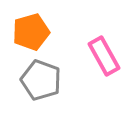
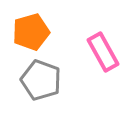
pink rectangle: moved 1 px left, 4 px up
